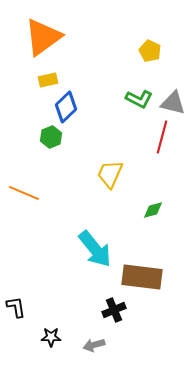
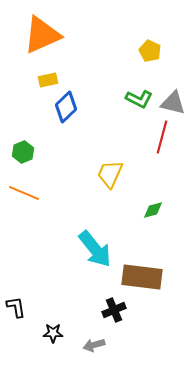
orange triangle: moved 1 px left, 2 px up; rotated 12 degrees clockwise
green hexagon: moved 28 px left, 15 px down
black star: moved 2 px right, 4 px up
